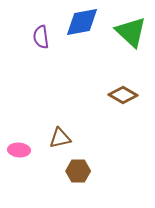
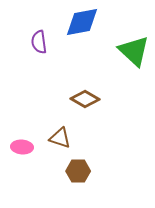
green triangle: moved 3 px right, 19 px down
purple semicircle: moved 2 px left, 5 px down
brown diamond: moved 38 px left, 4 px down
brown triangle: rotated 30 degrees clockwise
pink ellipse: moved 3 px right, 3 px up
